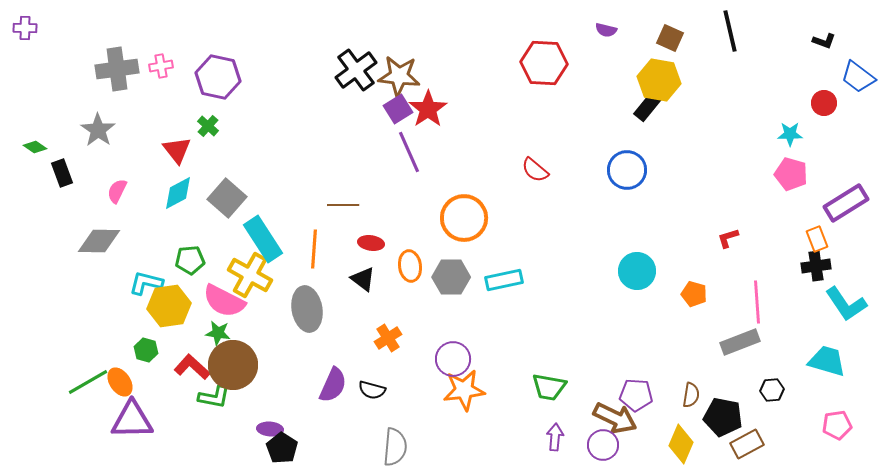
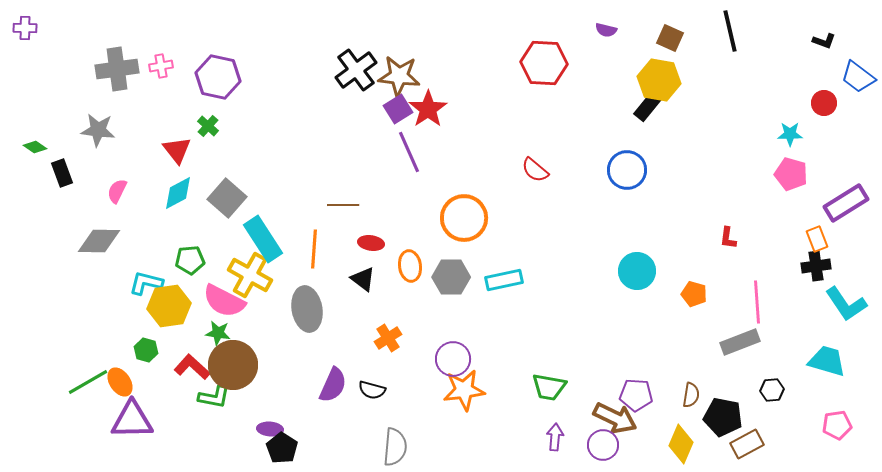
gray star at (98, 130): rotated 28 degrees counterclockwise
red L-shape at (728, 238): rotated 65 degrees counterclockwise
